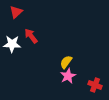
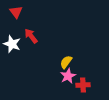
red triangle: rotated 24 degrees counterclockwise
white star: rotated 18 degrees clockwise
red cross: moved 12 px left; rotated 24 degrees counterclockwise
